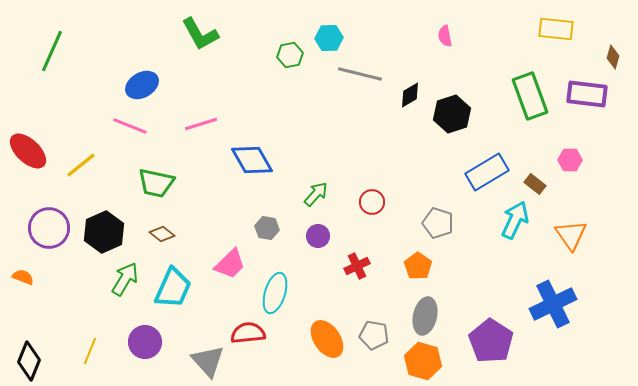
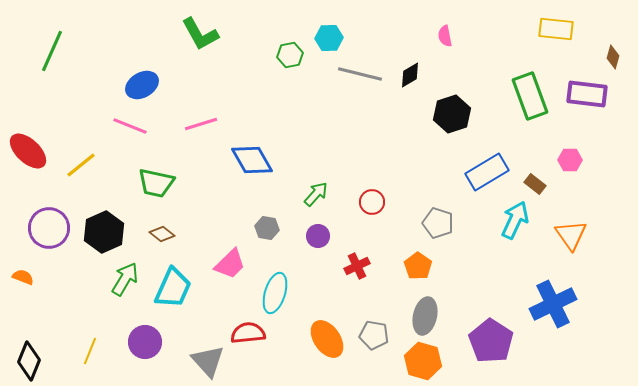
black diamond at (410, 95): moved 20 px up
